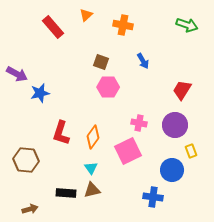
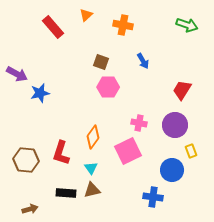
red L-shape: moved 20 px down
